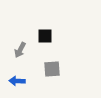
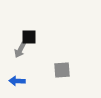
black square: moved 16 px left, 1 px down
gray square: moved 10 px right, 1 px down
